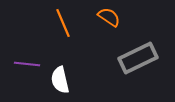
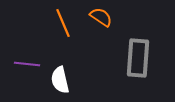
orange semicircle: moved 8 px left
gray rectangle: rotated 60 degrees counterclockwise
